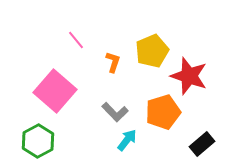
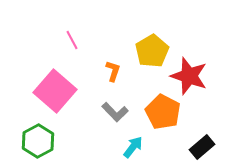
pink line: moved 4 px left; rotated 12 degrees clockwise
yellow pentagon: rotated 8 degrees counterclockwise
orange L-shape: moved 9 px down
orange pentagon: rotated 28 degrees counterclockwise
cyan arrow: moved 6 px right, 7 px down
black rectangle: moved 3 px down
